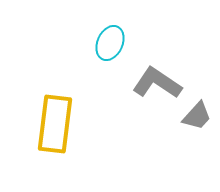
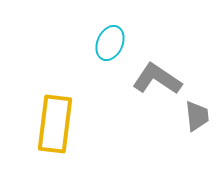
gray L-shape: moved 4 px up
gray trapezoid: rotated 48 degrees counterclockwise
